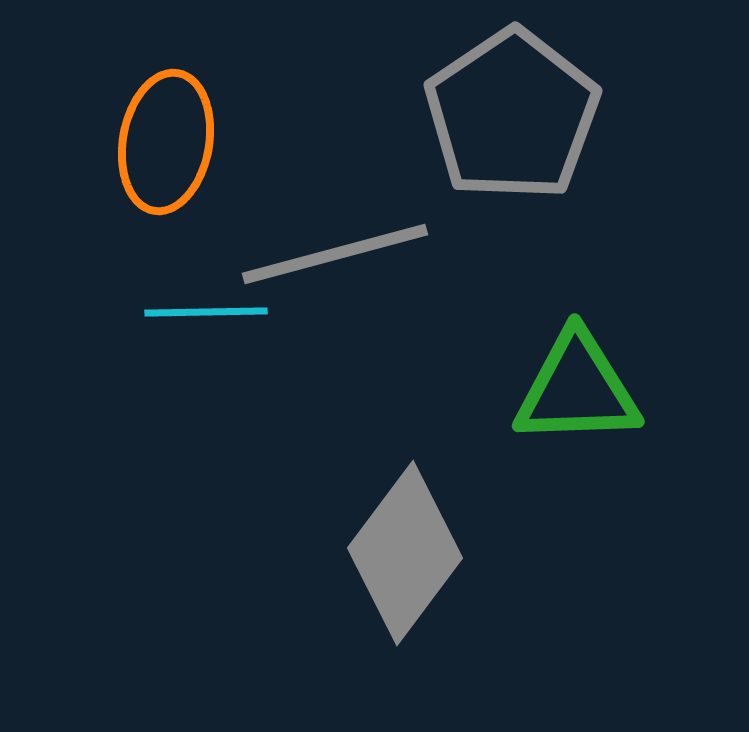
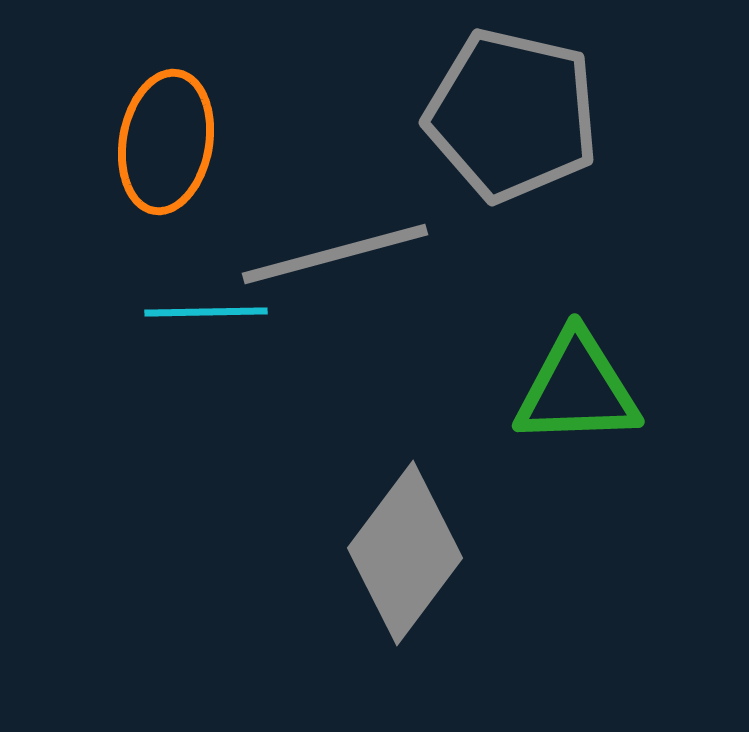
gray pentagon: rotated 25 degrees counterclockwise
